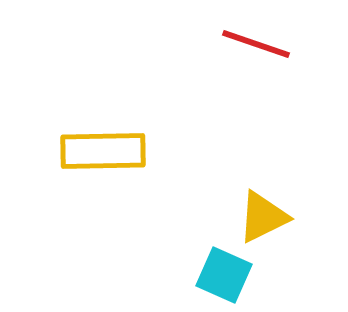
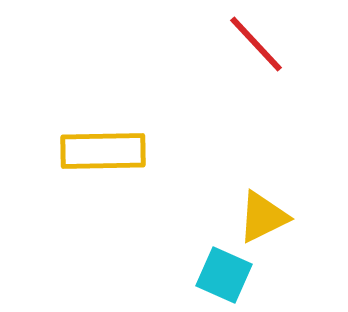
red line: rotated 28 degrees clockwise
